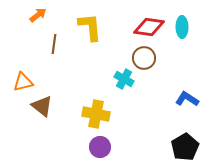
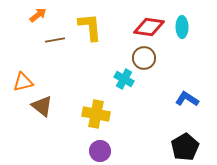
brown line: moved 1 px right, 4 px up; rotated 72 degrees clockwise
purple circle: moved 4 px down
